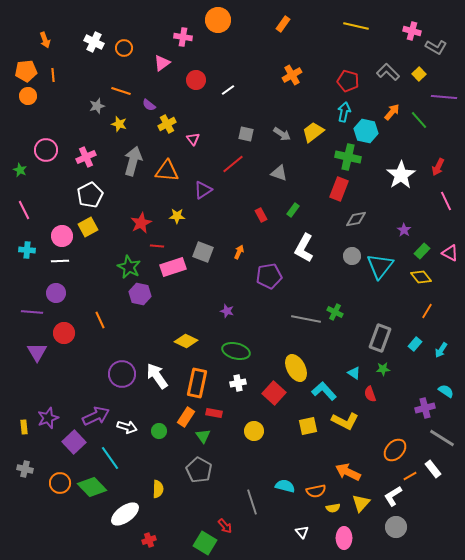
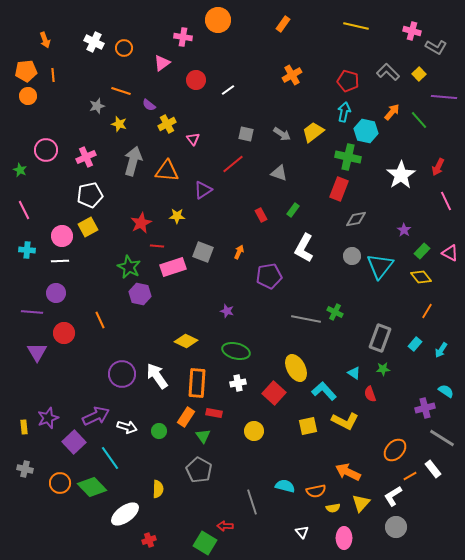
white pentagon at (90, 195): rotated 15 degrees clockwise
orange rectangle at (197, 383): rotated 8 degrees counterclockwise
red arrow at (225, 526): rotated 133 degrees clockwise
